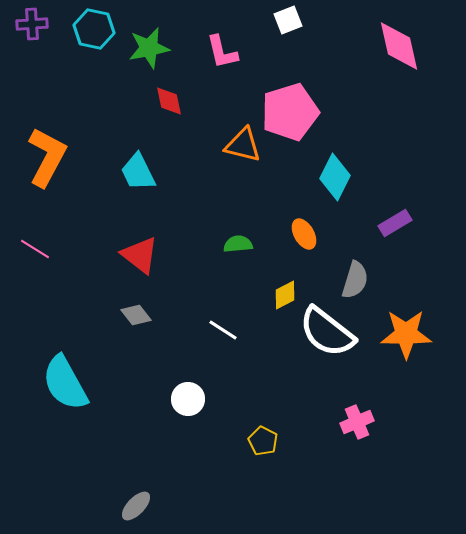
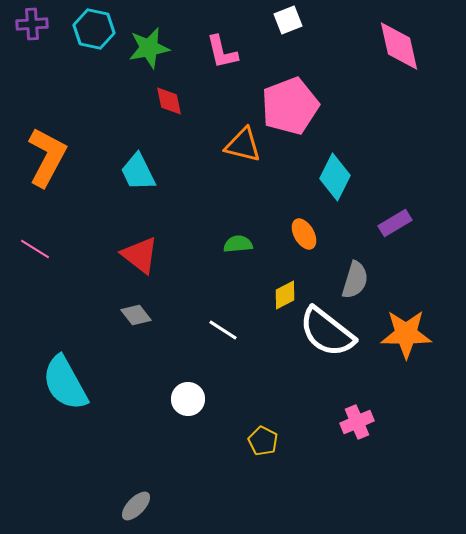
pink pentagon: moved 6 px up; rotated 4 degrees counterclockwise
